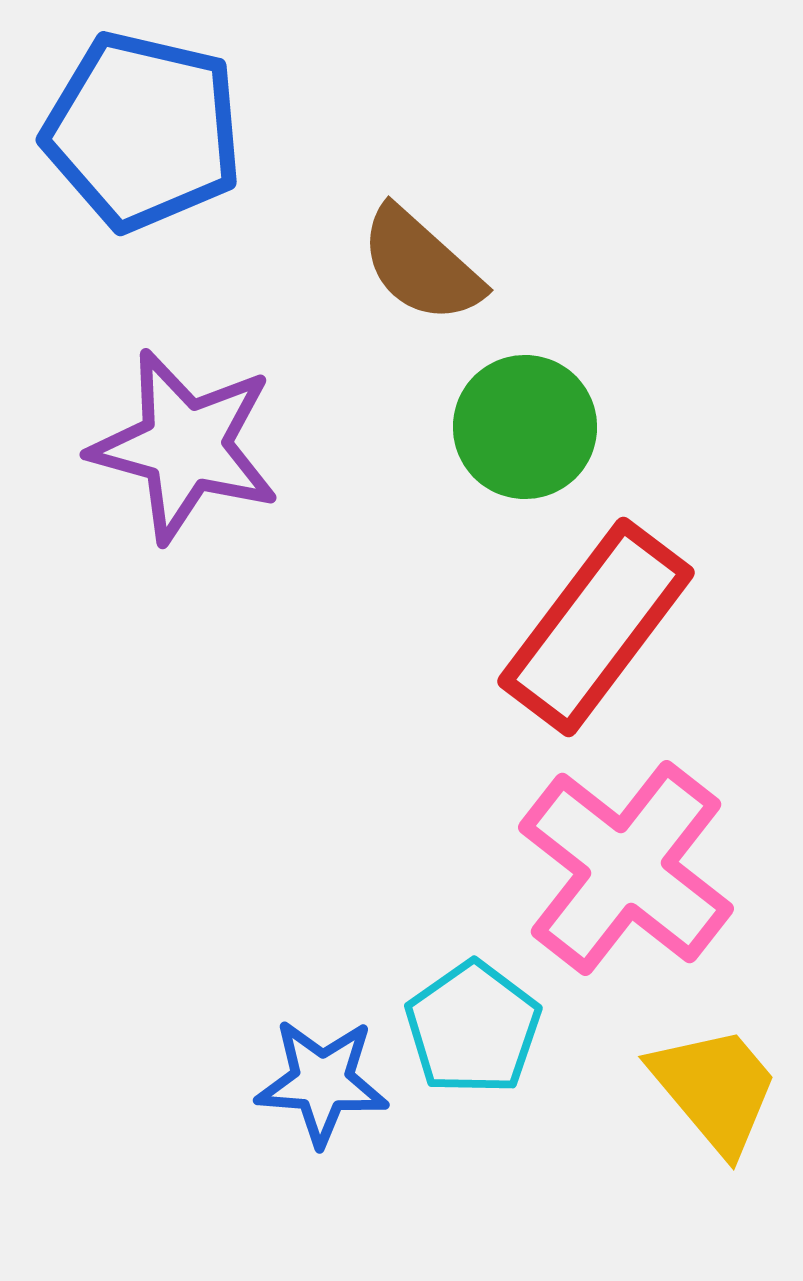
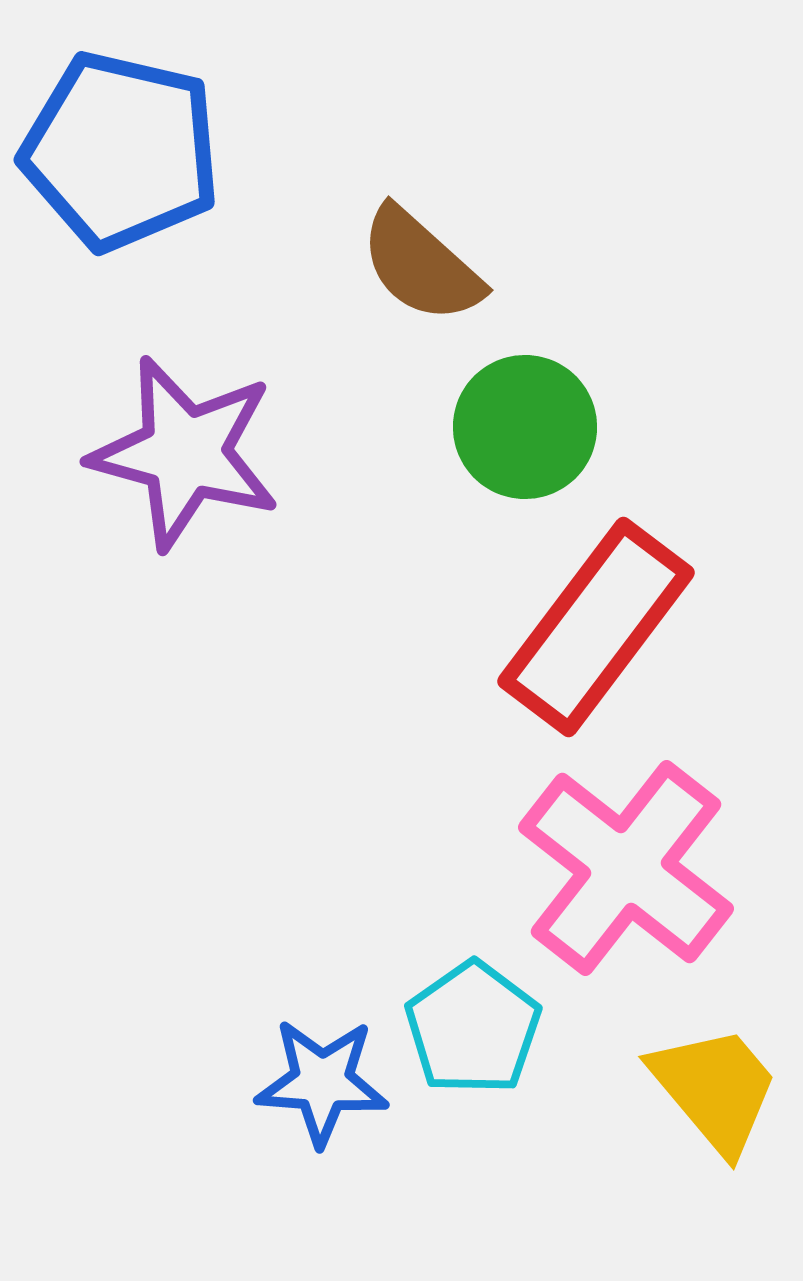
blue pentagon: moved 22 px left, 20 px down
purple star: moved 7 px down
